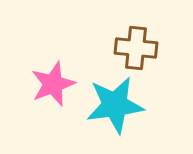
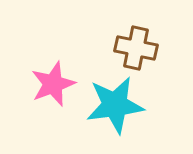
brown cross: rotated 6 degrees clockwise
